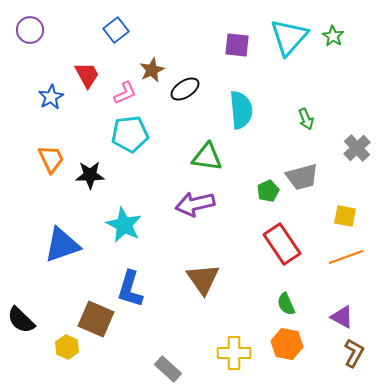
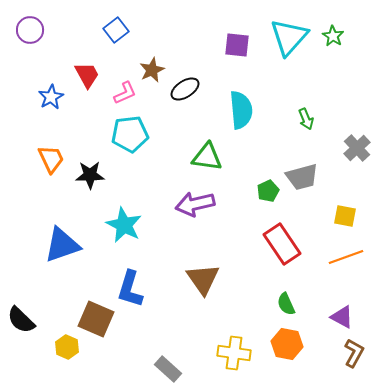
yellow cross: rotated 8 degrees clockwise
